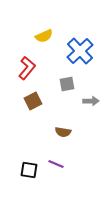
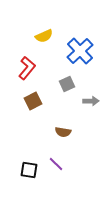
gray square: rotated 14 degrees counterclockwise
purple line: rotated 21 degrees clockwise
